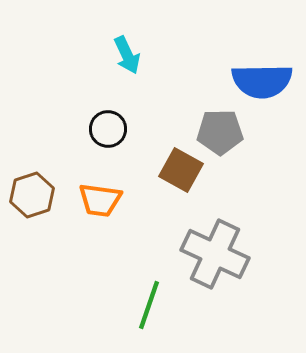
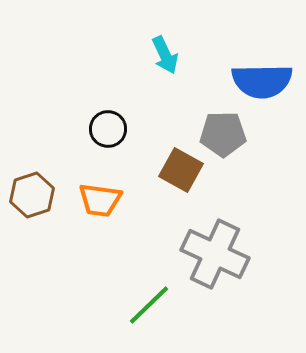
cyan arrow: moved 38 px right
gray pentagon: moved 3 px right, 2 px down
green line: rotated 27 degrees clockwise
